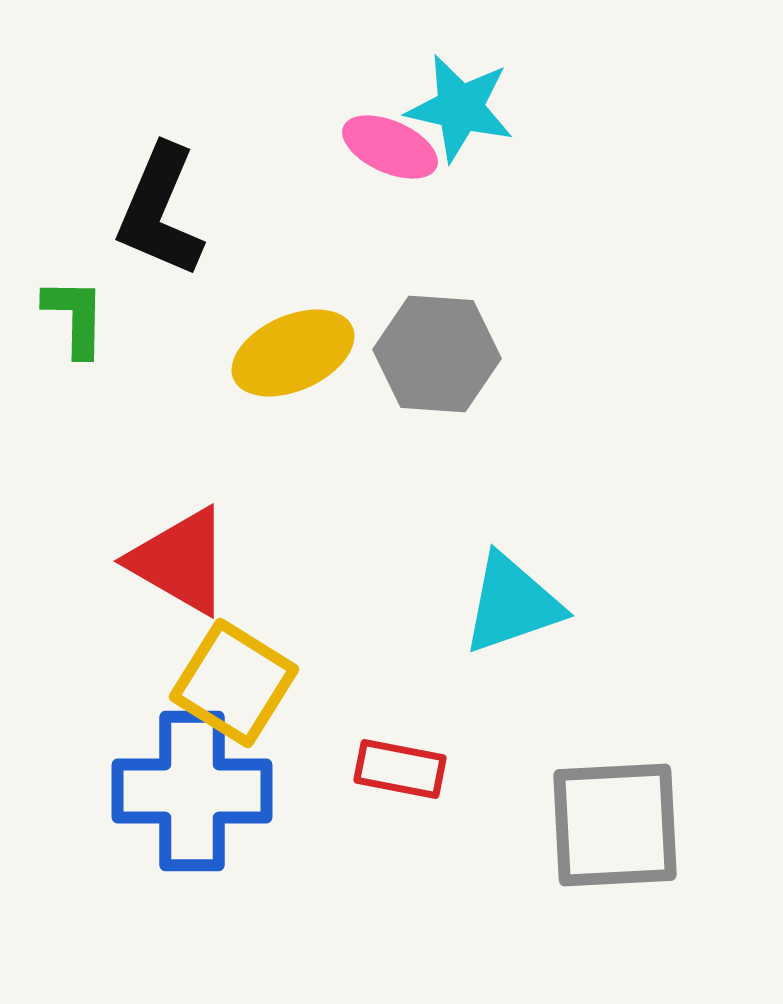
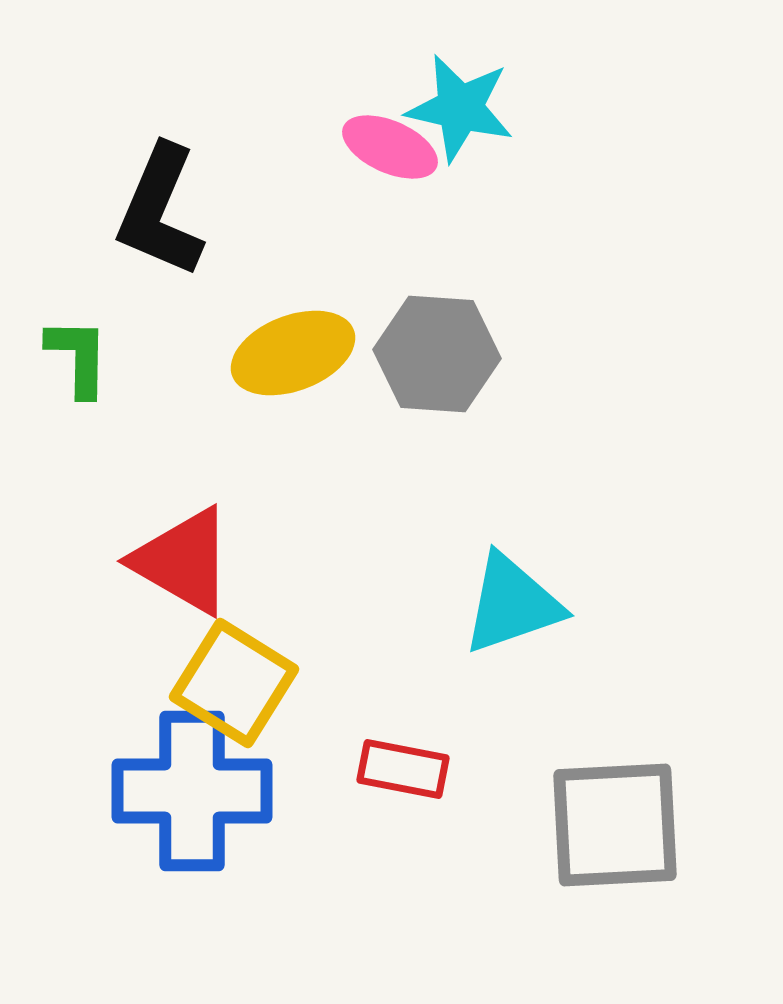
green L-shape: moved 3 px right, 40 px down
yellow ellipse: rotated 3 degrees clockwise
red triangle: moved 3 px right
red rectangle: moved 3 px right
